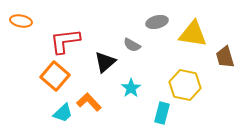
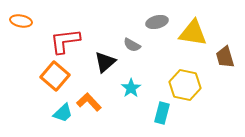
yellow triangle: moved 1 px up
